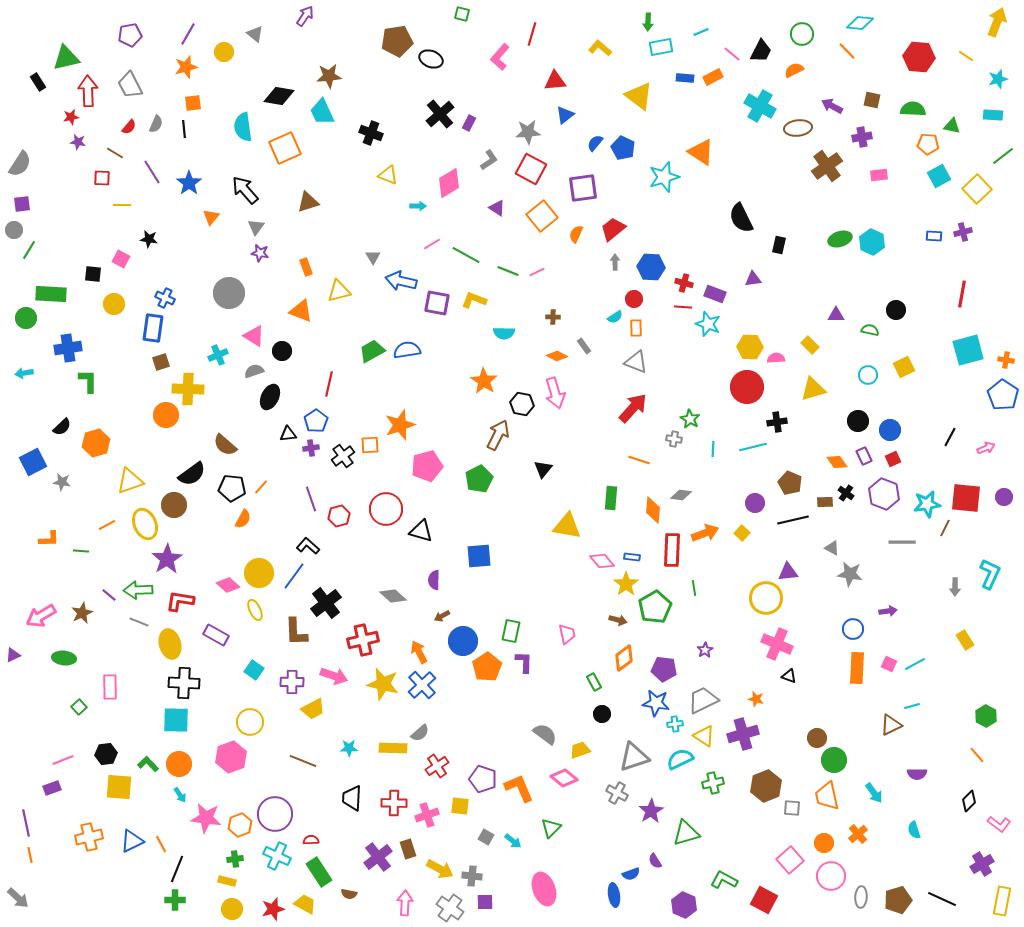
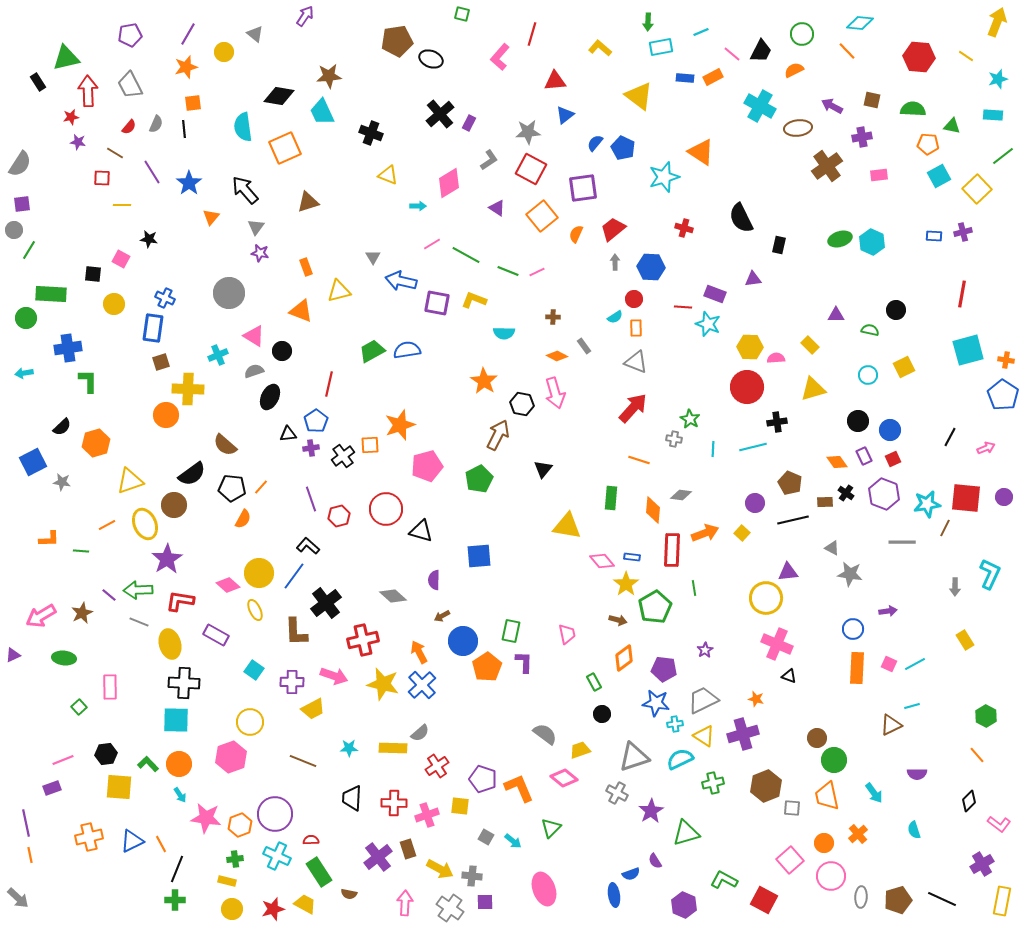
red cross at (684, 283): moved 55 px up
